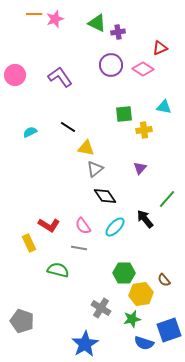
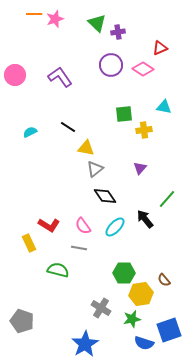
green triangle: rotated 18 degrees clockwise
